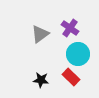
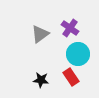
red rectangle: rotated 12 degrees clockwise
